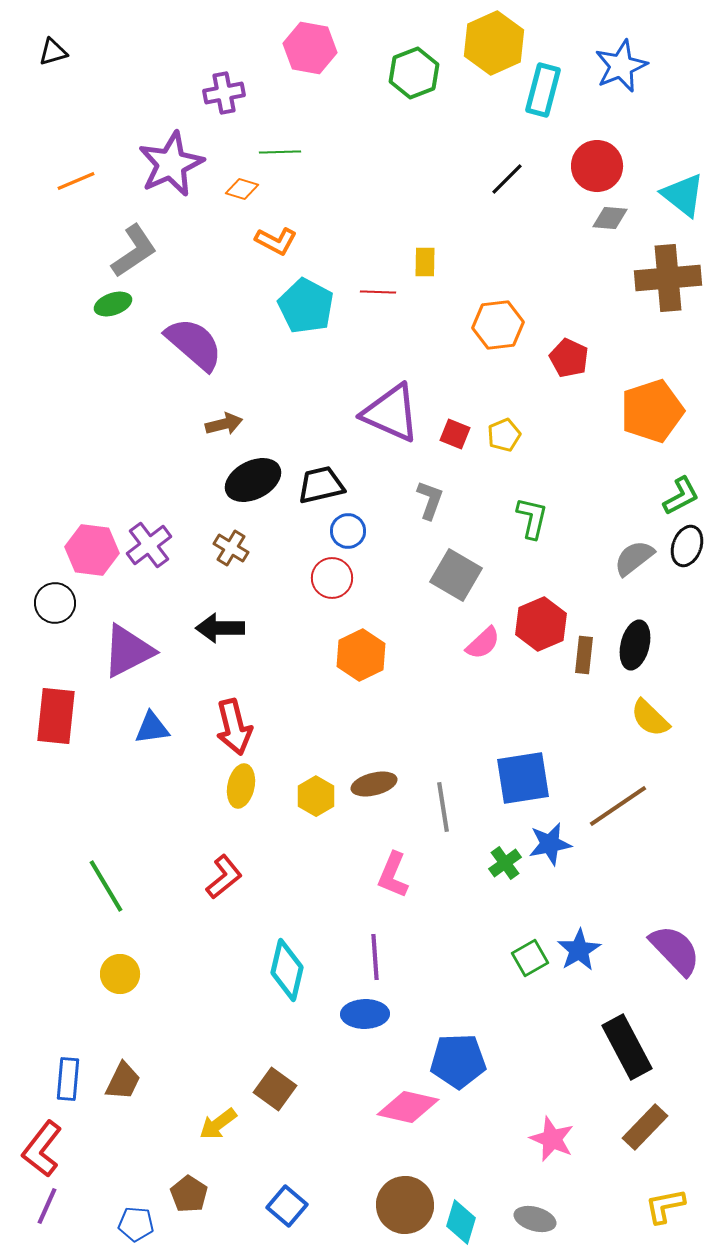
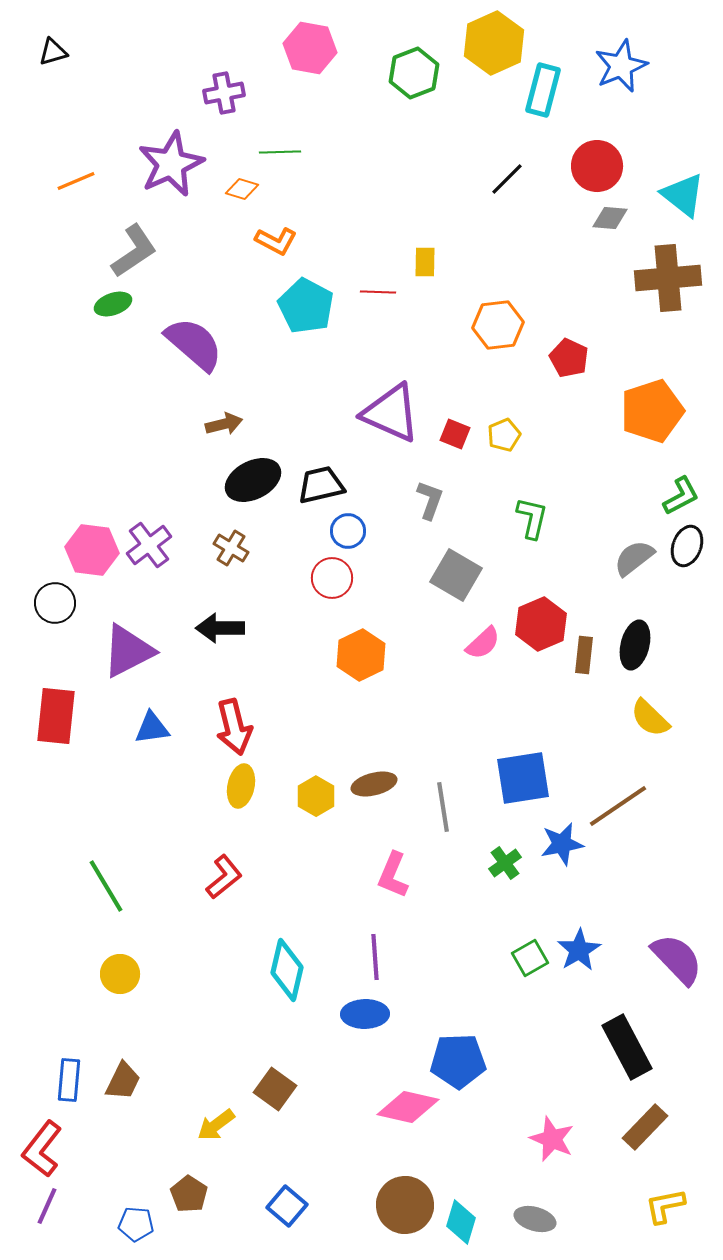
blue star at (550, 844): moved 12 px right
purple semicircle at (675, 950): moved 2 px right, 9 px down
blue rectangle at (68, 1079): moved 1 px right, 1 px down
yellow arrow at (218, 1124): moved 2 px left, 1 px down
